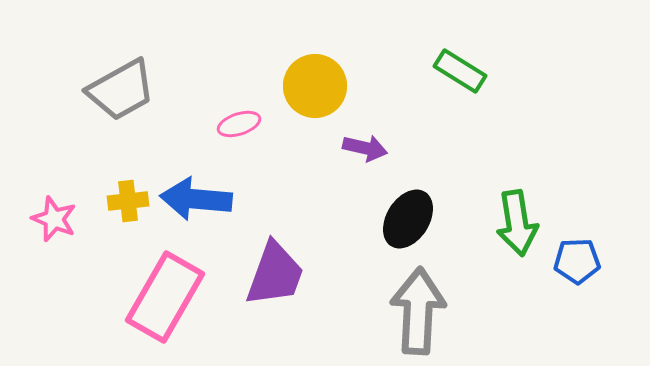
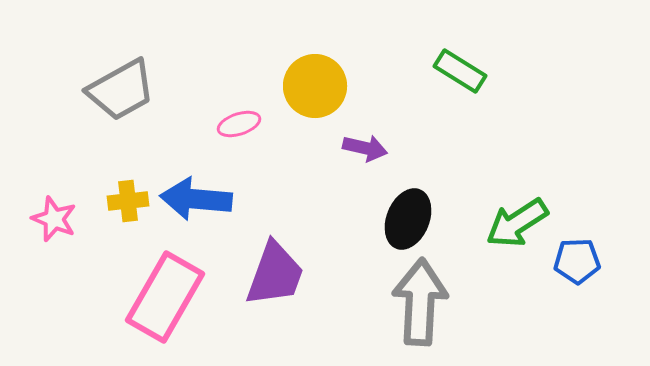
black ellipse: rotated 10 degrees counterclockwise
green arrow: rotated 66 degrees clockwise
gray arrow: moved 2 px right, 9 px up
